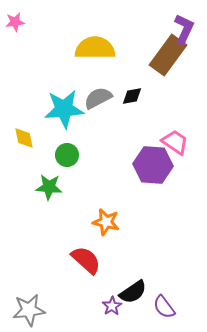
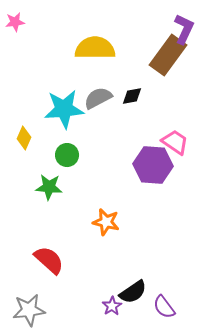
yellow diamond: rotated 35 degrees clockwise
red semicircle: moved 37 px left
